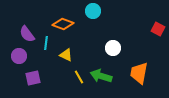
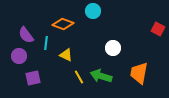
purple semicircle: moved 1 px left, 1 px down
